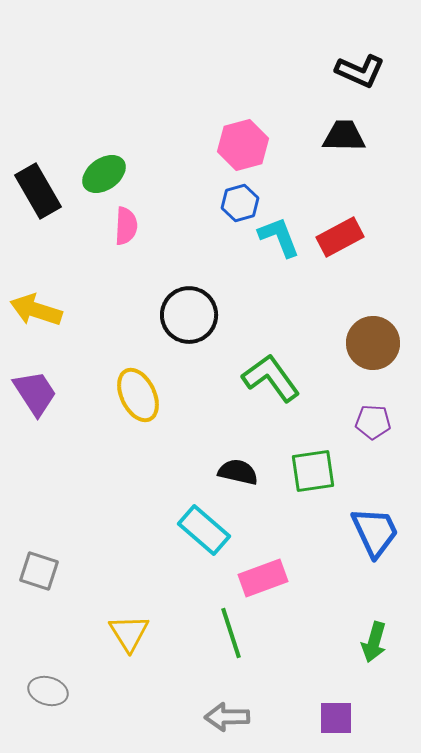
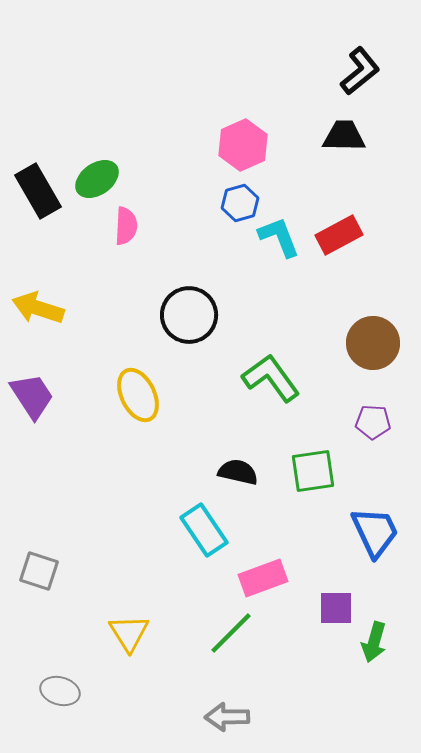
black L-shape: rotated 63 degrees counterclockwise
pink hexagon: rotated 9 degrees counterclockwise
green ellipse: moved 7 px left, 5 px down
red rectangle: moved 1 px left, 2 px up
yellow arrow: moved 2 px right, 2 px up
purple trapezoid: moved 3 px left, 3 px down
cyan rectangle: rotated 15 degrees clockwise
green line: rotated 63 degrees clockwise
gray ellipse: moved 12 px right
purple square: moved 110 px up
